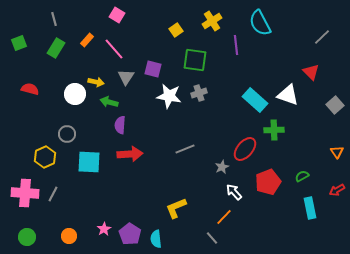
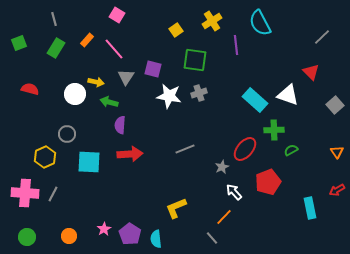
green semicircle at (302, 176): moved 11 px left, 26 px up
